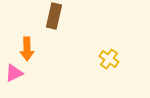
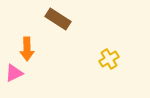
brown rectangle: moved 4 px right, 3 px down; rotated 70 degrees counterclockwise
yellow cross: rotated 24 degrees clockwise
